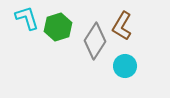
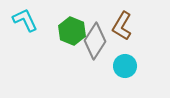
cyan L-shape: moved 2 px left, 2 px down; rotated 8 degrees counterclockwise
green hexagon: moved 14 px right, 4 px down; rotated 20 degrees counterclockwise
